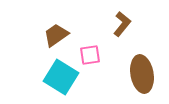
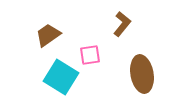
brown trapezoid: moved 8 px left
